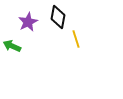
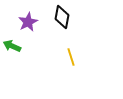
black diamond: moved 4 px right
yellow line: moved 5 px left, 18 px down
